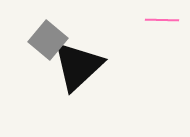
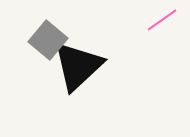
pink line: rotated 36 degrees counterclockwise
